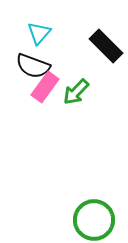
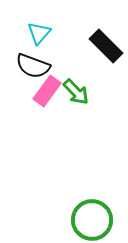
pink rectangle: moved 2 px right, 4 px down
green arrow: rotated 88 degrees counterclockwise
green circle: moved 2 px left
